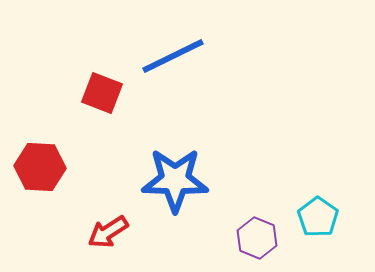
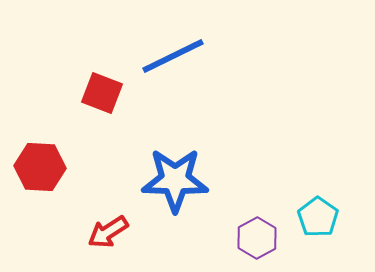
purple hexagon: rotated 9 degrees clockwise
